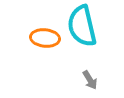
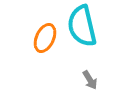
orange ellipse: rotated 72 degrees counterclockwise
